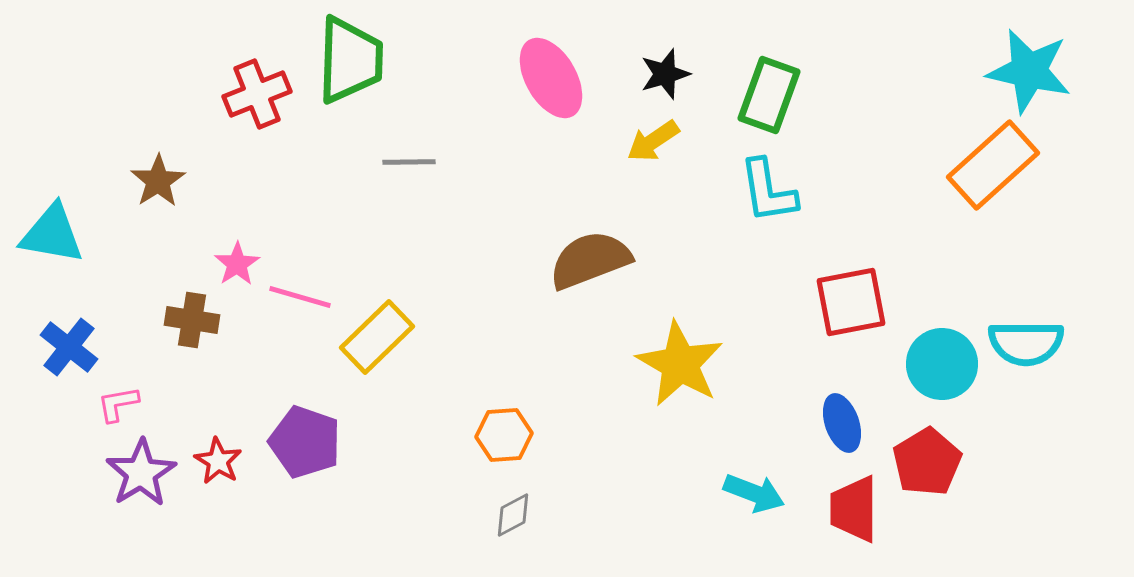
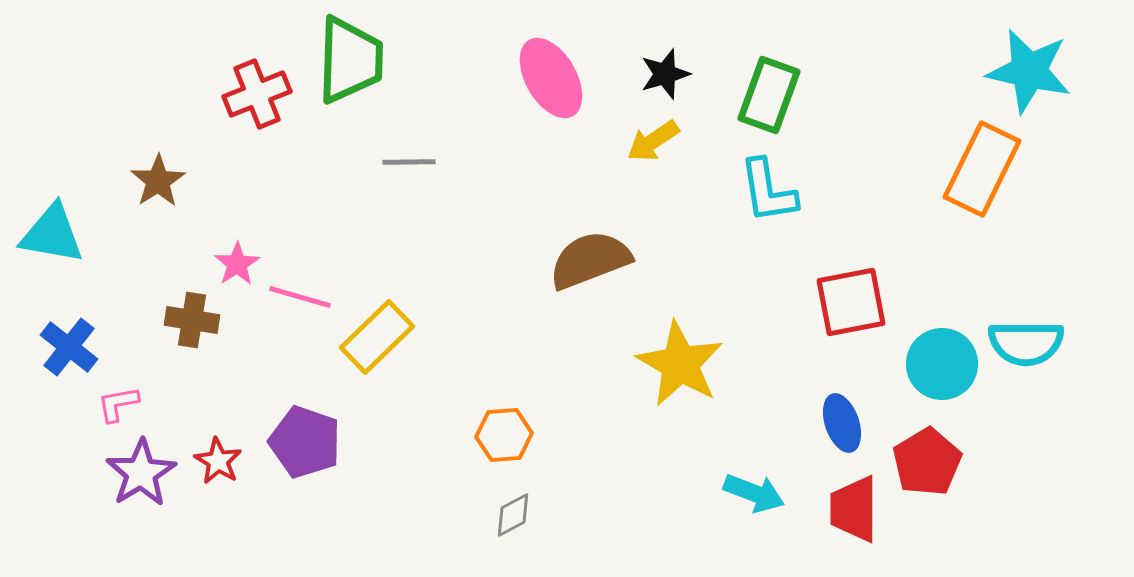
orange rectangle: moved 11 px left, 4 px down; rotated 22 degrees counterclockwise
